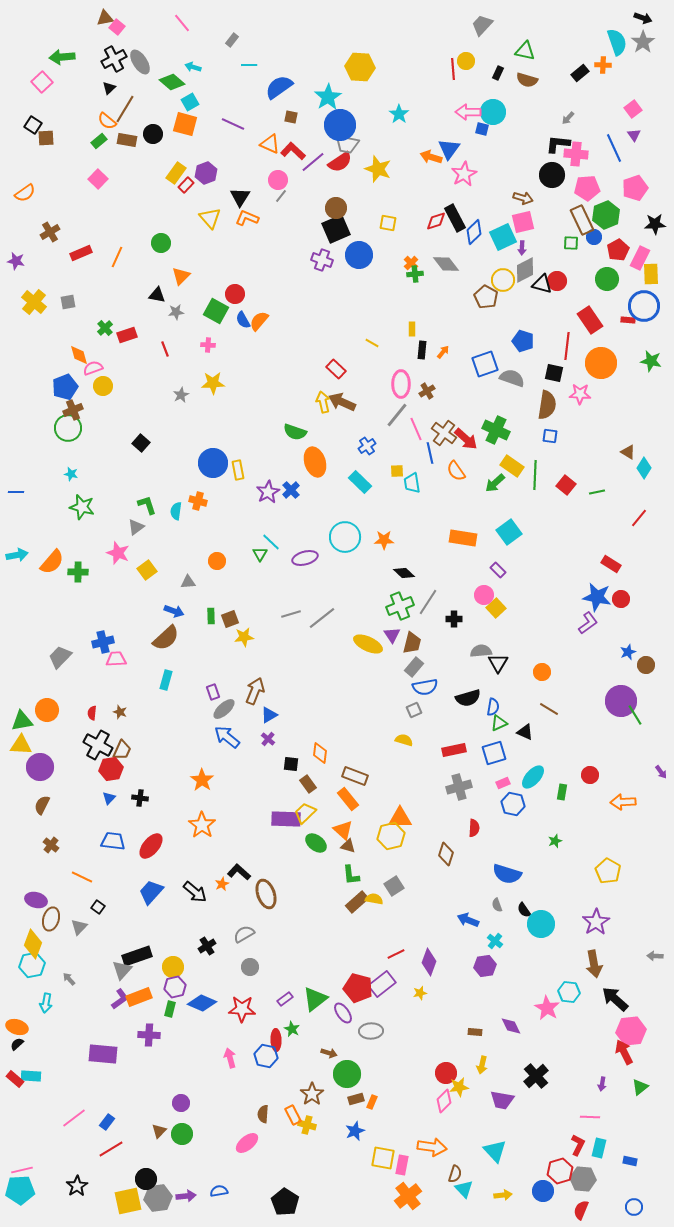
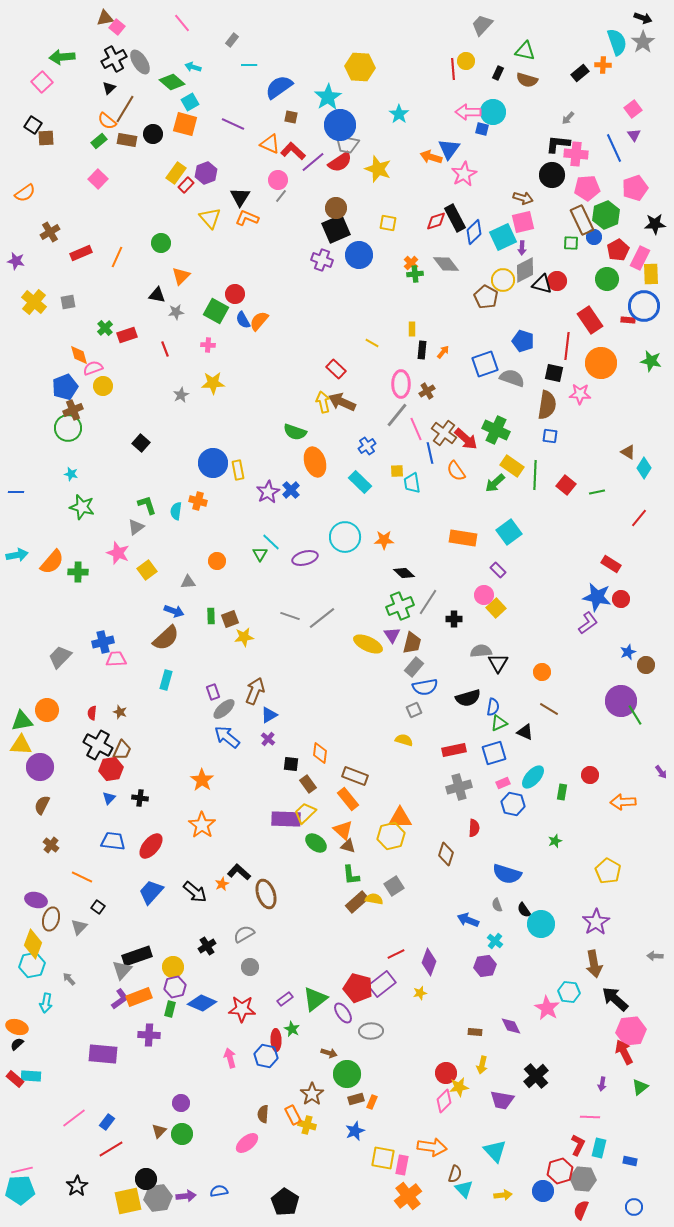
gray line at (291, 614): moved 1 px left, 2 px down; rotated 36 degrees clockwise
